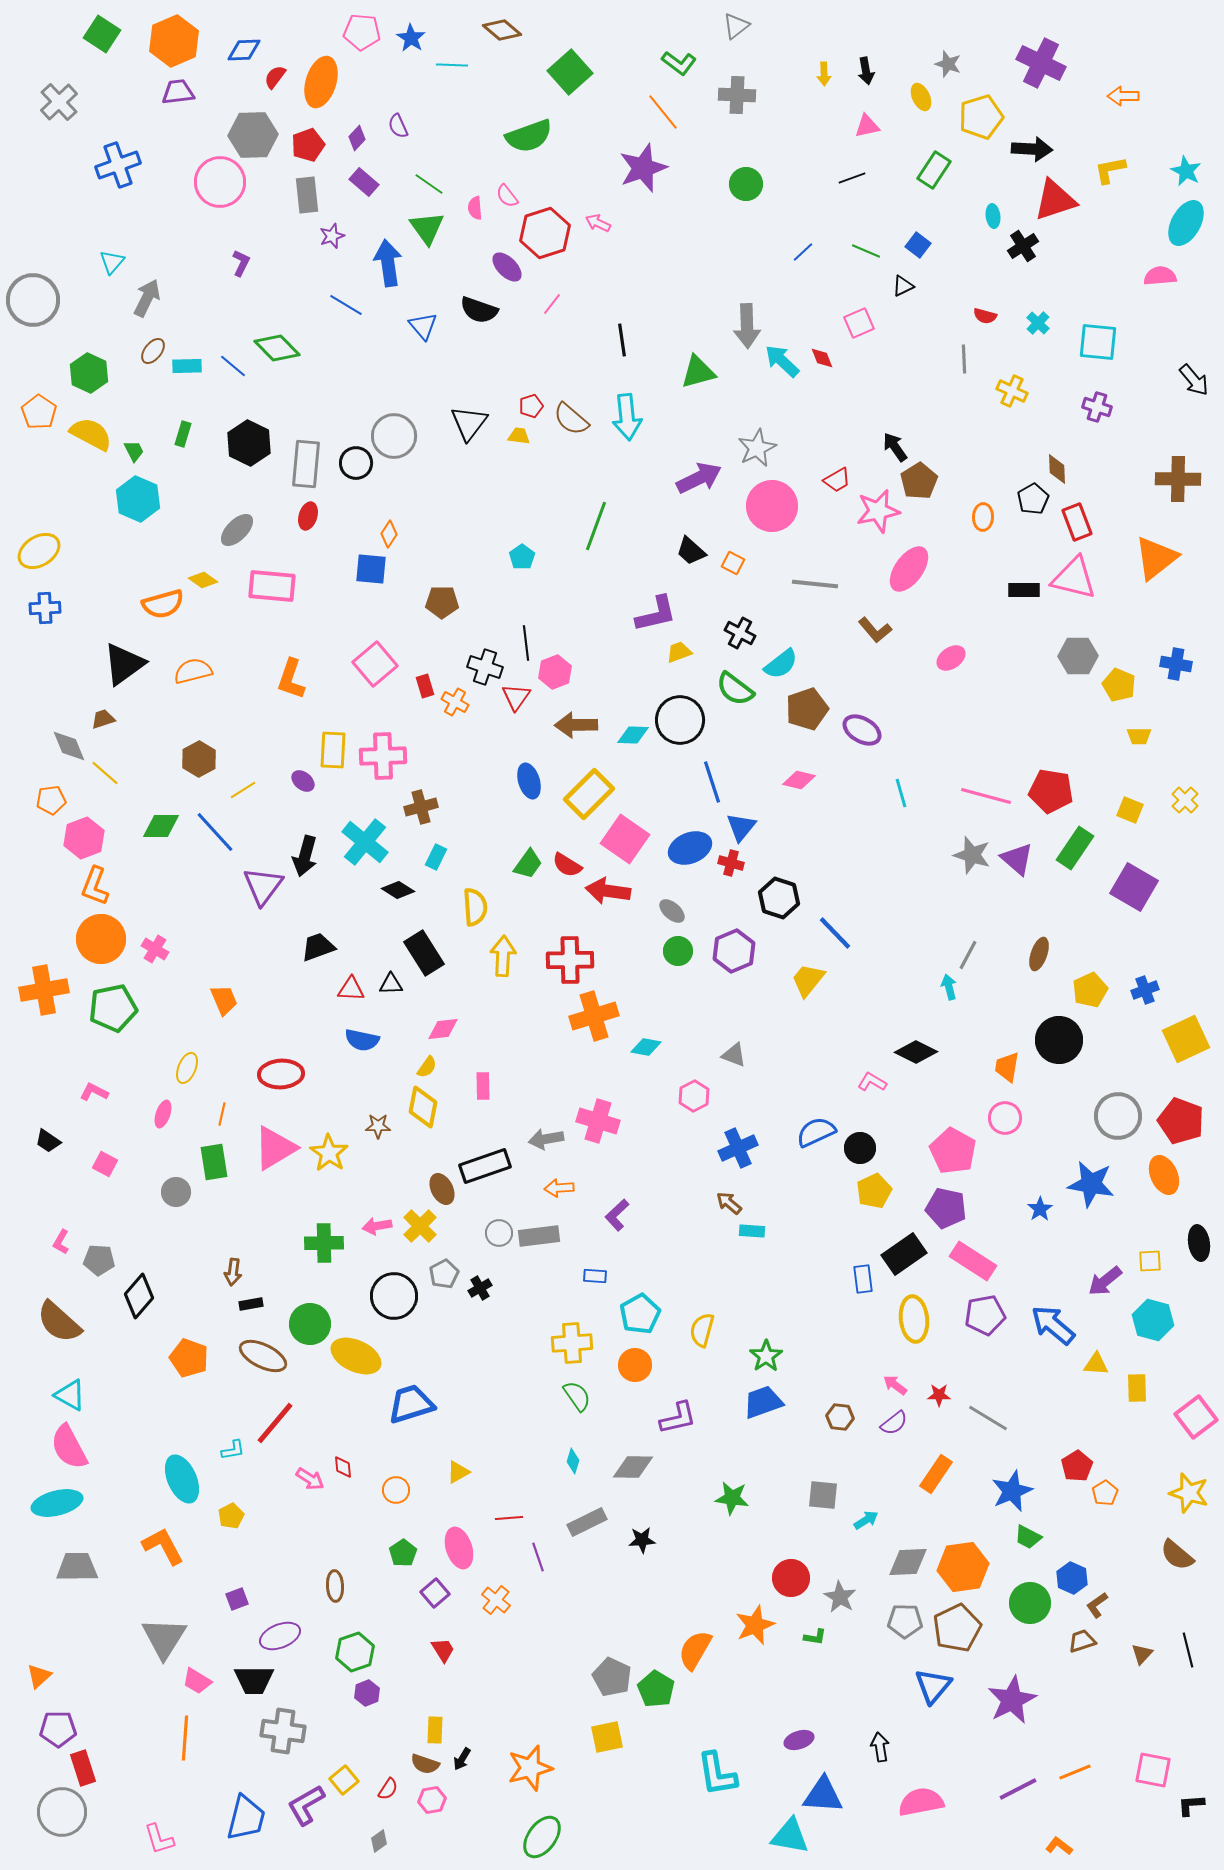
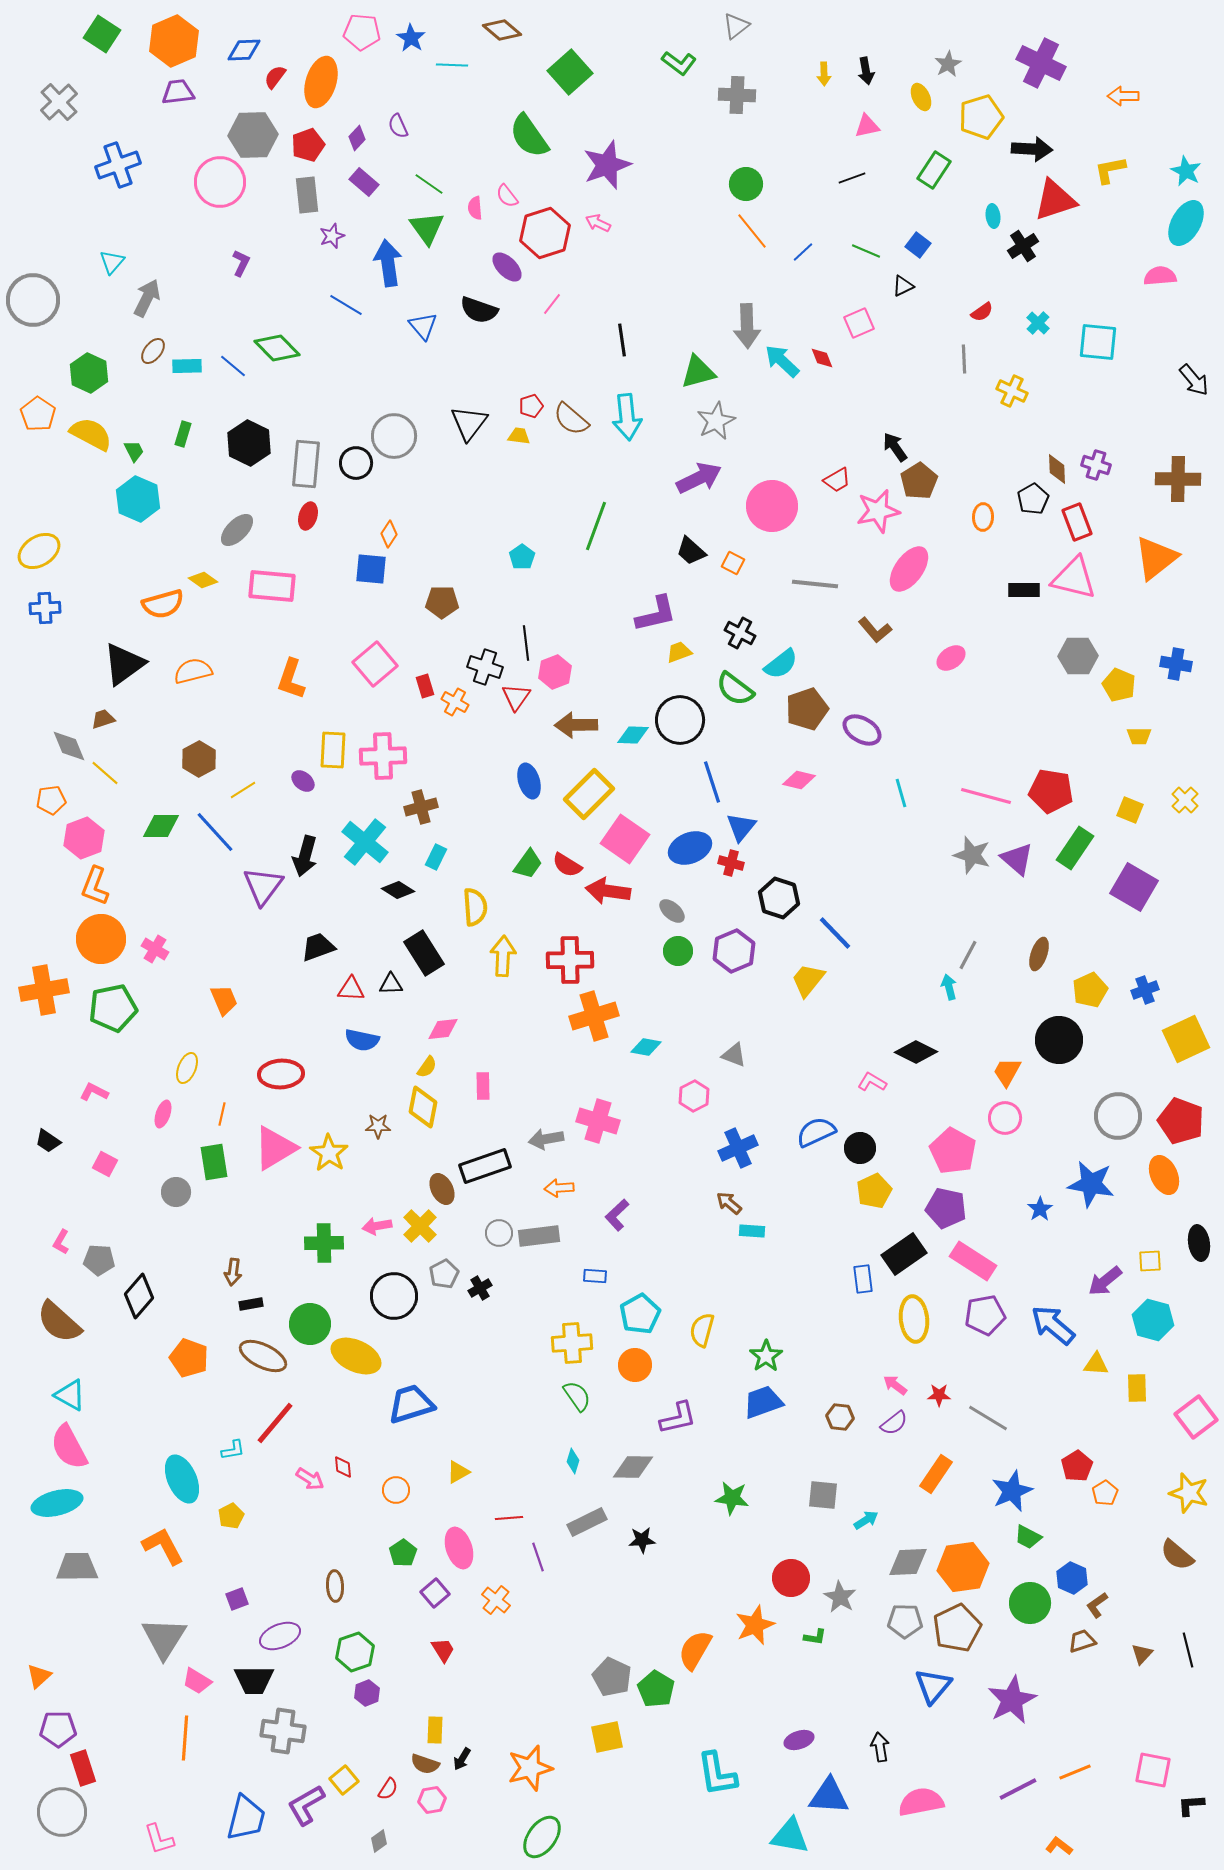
gray star at (948, 64): rotated 24 degrees clockwise
orange line at (663, 112): moved 89 px right, 119 px down
green semicircle at (529, 136): rotated 75 degrees clockwise
purple star at (643, 168): moved 36 px left, 3 px up
red semicircle at (985, 316): moved 3 px left, 4 px up; rotated 50 degrees counterclockwise
purple cross at (1097, 407): moved 1 px left, 58 px down
orange pentagon at (39, 412): moved 1 px left, 2 px down
gray star at (757, 448): moved 41 px left, 27 px up
orange trapezoid at (1007, 1067): moved 5 px down; rotated 20 degrees clockwise
blue triangle at (823, 1795): moved 6 px right, 1 px down
